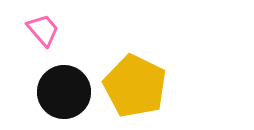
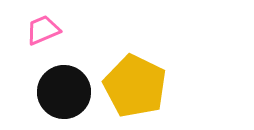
pink trapezoid: rotated 72 degrees counterclockwise
